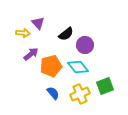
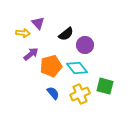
cyan diamond: moved 1 px left, 1 px down
green square: rotated 36 degrees clockwise
